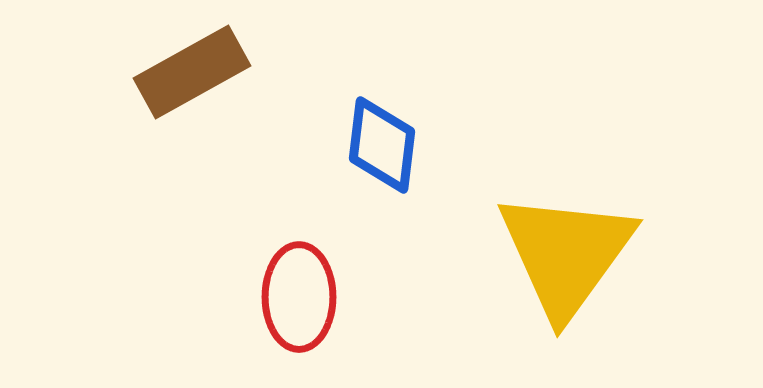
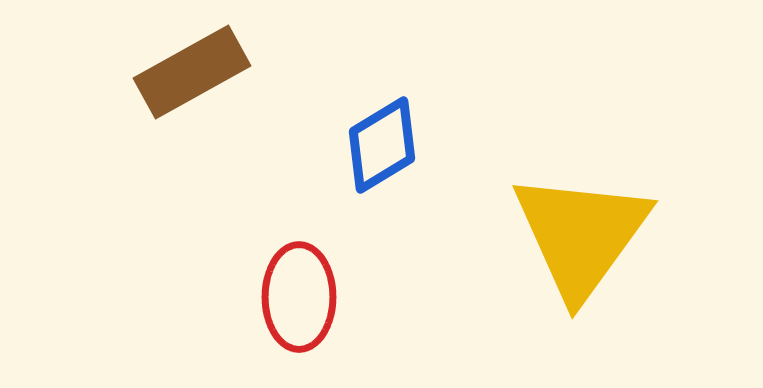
blue diamond: rotated 52 degrees clockwise
yellow triangle: moved 15 px right, 19 px up
